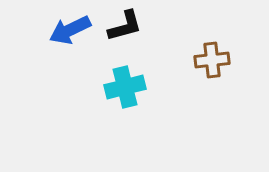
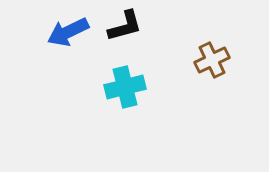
blue arrow: moved 2 px left, 2 px down
brown cross: rotated 20 degrees counterclockwise
